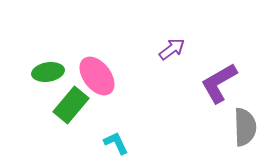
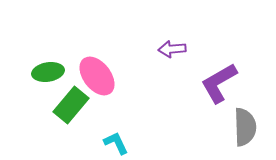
purple arrow: rotated 148 degrees counterclockwise
